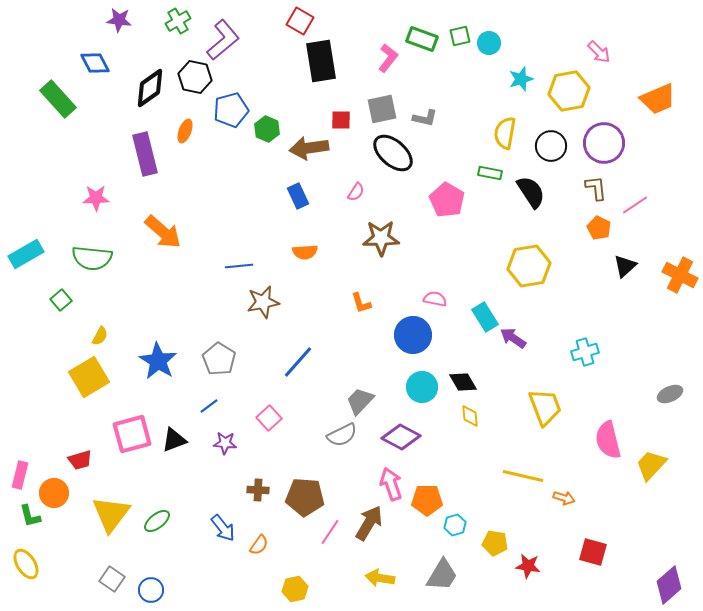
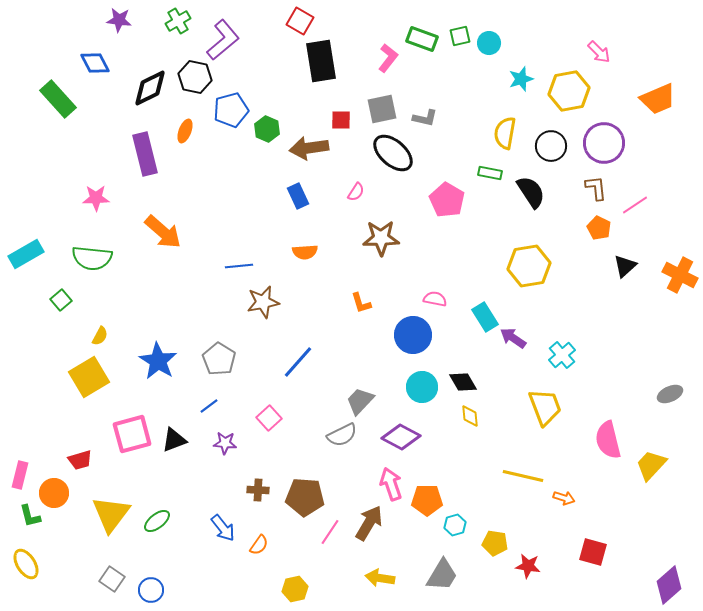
black diamond at (150, 88): rotated 9 degrees clockwise
cyan cross at (585, 352): moved 23 px left, 3 px down; rotated 24 degrees counterclockwise
